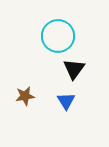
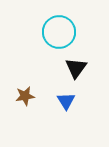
cyan circle: moved 1 px right, 4 px up
black triangle: moved 2 px right, 1 px up
